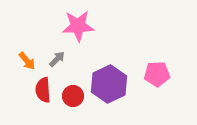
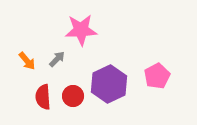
pink star: moved 3 px right, 4 px down
pink pentagon: moved 2 px down; rotated 25 degrees counterclockwise
red semicircle: moved 7 px down
